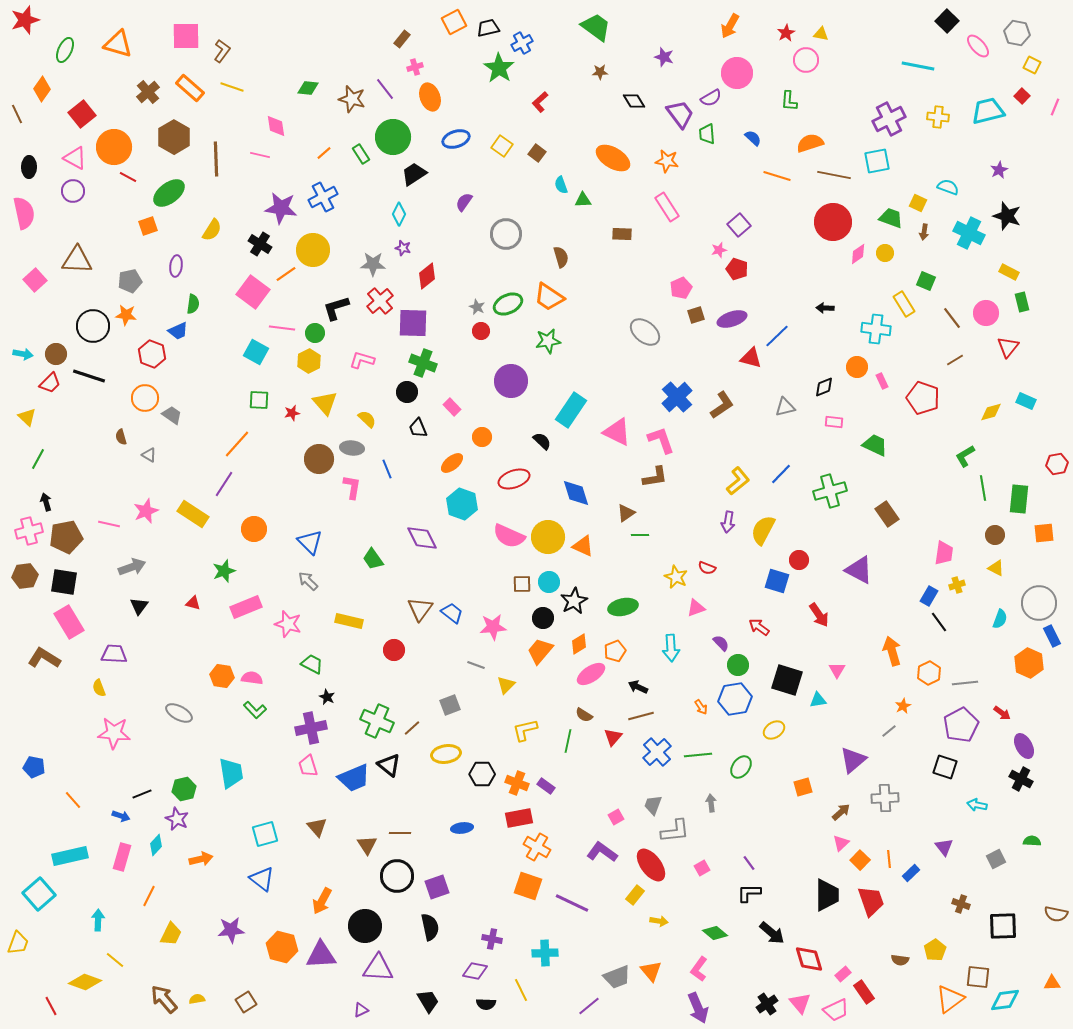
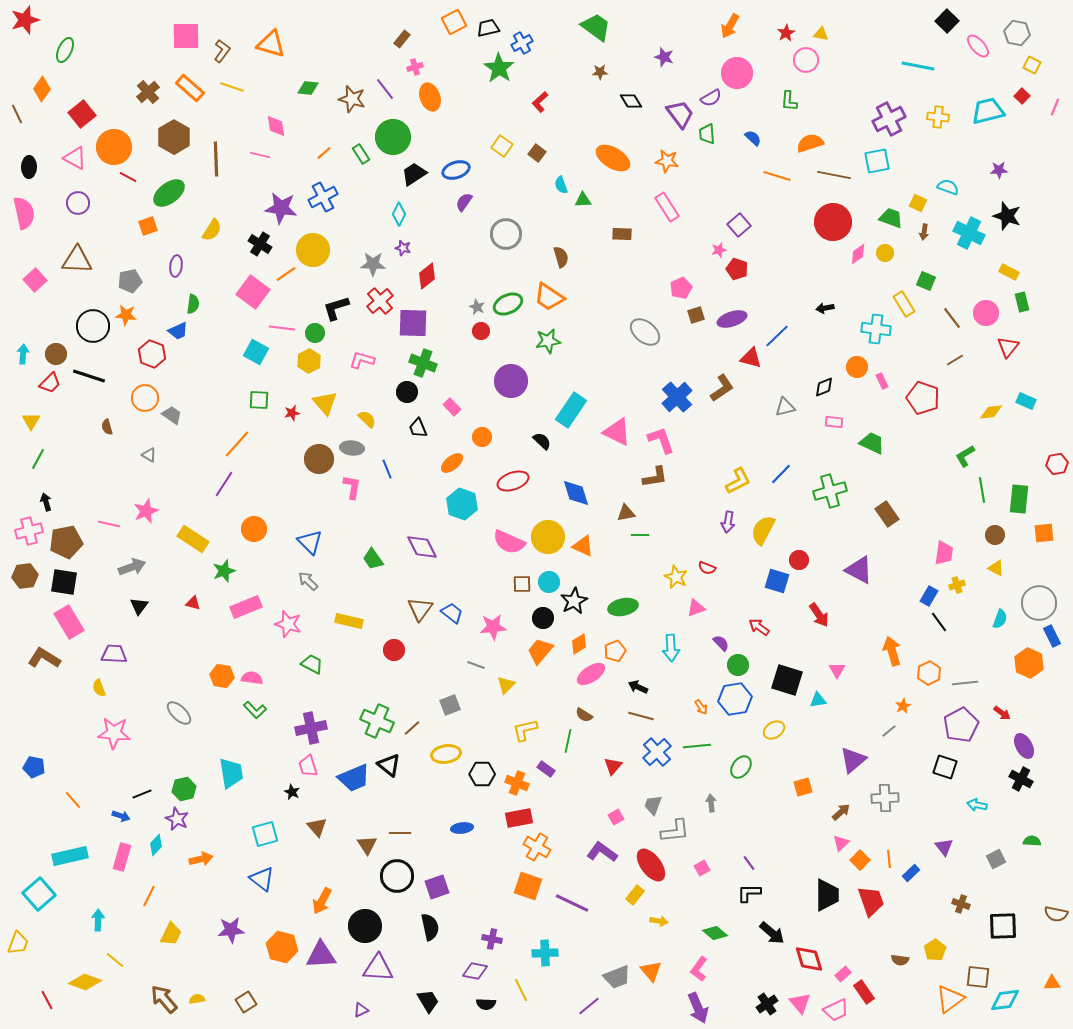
orange triangle at (118, 44): moved 153 px right
black diamond at (634, 101): moved 3 px left
blue ellipse at (456, 139): moved 31 px down
purple star at (999, 170): rotated 24 degrees clockwise
purple circle at (73, 191): moved 5 px right, 12 px down
black arrow at (825, 308): rotated 12 degrees counterclockwise
cyan arrow at (23, 354): rotated 96 degrees counterclockwise
brown L-shape at (722, 405): moved 17 px up
yellow diamond at (991, 412): rotated 10 degrees clockwise
yellow triangle at (27, 417): moved 4 px right, 4 px down; rotated 18 degrees clockwise
brown semicircle at (121, 437): moved 14 px left, 10 px up
green trapezoid at (875, 445): moved 3 px left, 2 px up
red ellipse at (514, 479): moved 1 px left, 2 px down
yellow L-shape at (738, 481): rotated 12 degrees clockwise
green line at (983, 488): moved 1 px left, 2 px down
brown triangle at (626, 513): rotated 24 degrees clockwise
yellow rectangle at (193, 514): moved 25 px down
pink semicircle at (509, 536): moved 6 px down
brown pentagon at (66, 537): moved 5 px down
purple diamond at (422, 538): moved 9 px down
black star at (327, 697): moved 35 px left, 95 px down
gray ellipse at (179, 713): rotated 16 degrees clockwise
brown line at (641, 716): rotated 30 degrees clockwise
red triangle at (613, 737): moved 29 px down
green line at (698, 755): moved 1 px left, 9 px up
purple rectangle at (546, 786): moved 17 px up
red line at (51, 1006): moved 4 px left, 6 px up
